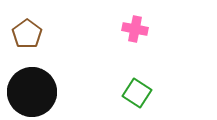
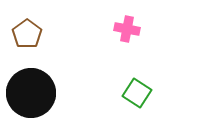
pink cross: moved 8 px left
black circle: moved 1 px left, 1 px down
